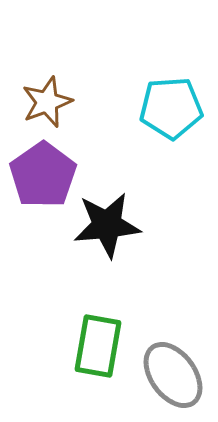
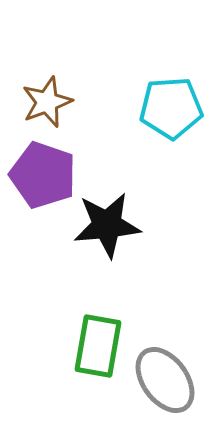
purple pentagon: rotated 18 degrees counterclockwise
gray ellipse: moved 8 px left, 5 px down
